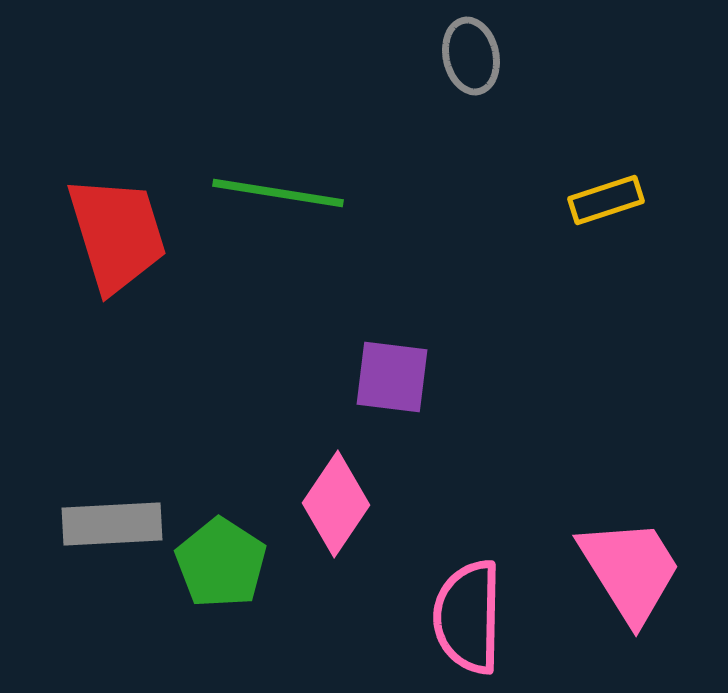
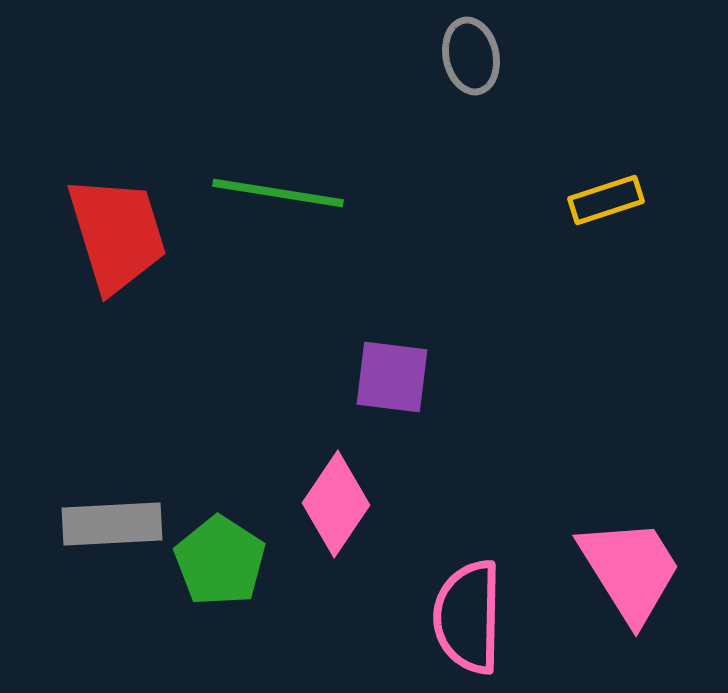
green pentagon: moved 1 px left, 2 px up
